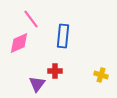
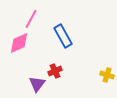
pink line: rotated 66 degrees clockwise
blue rectangle: rotated 35 degrees counterclockwise
red cross: rotated 24 degrees counterclockwise
yellow cross: moved 6 px right
